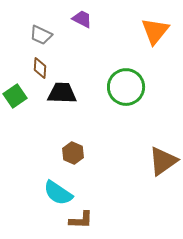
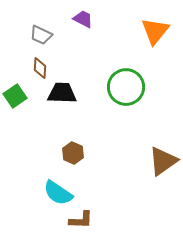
purple trapezoid: moved 1 px right
